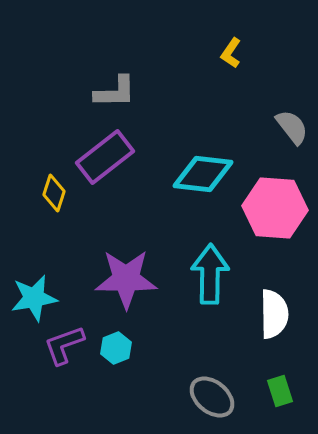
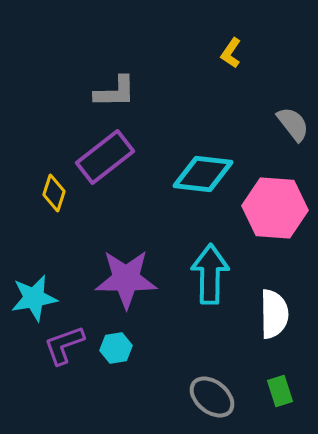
gray semicircle: moved 1 px right, 3 px up
cyan hexagon: rotated 12 degrees clockwise
